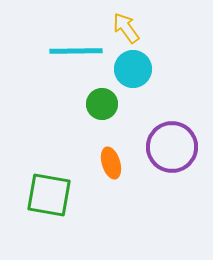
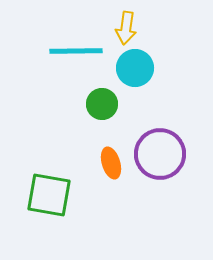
yellow arrow: rotated 136 degrees counterclockwise
cyan circle: moved 2 px right, 1 px up
purple circle: moved 12 px left, 7 px down
